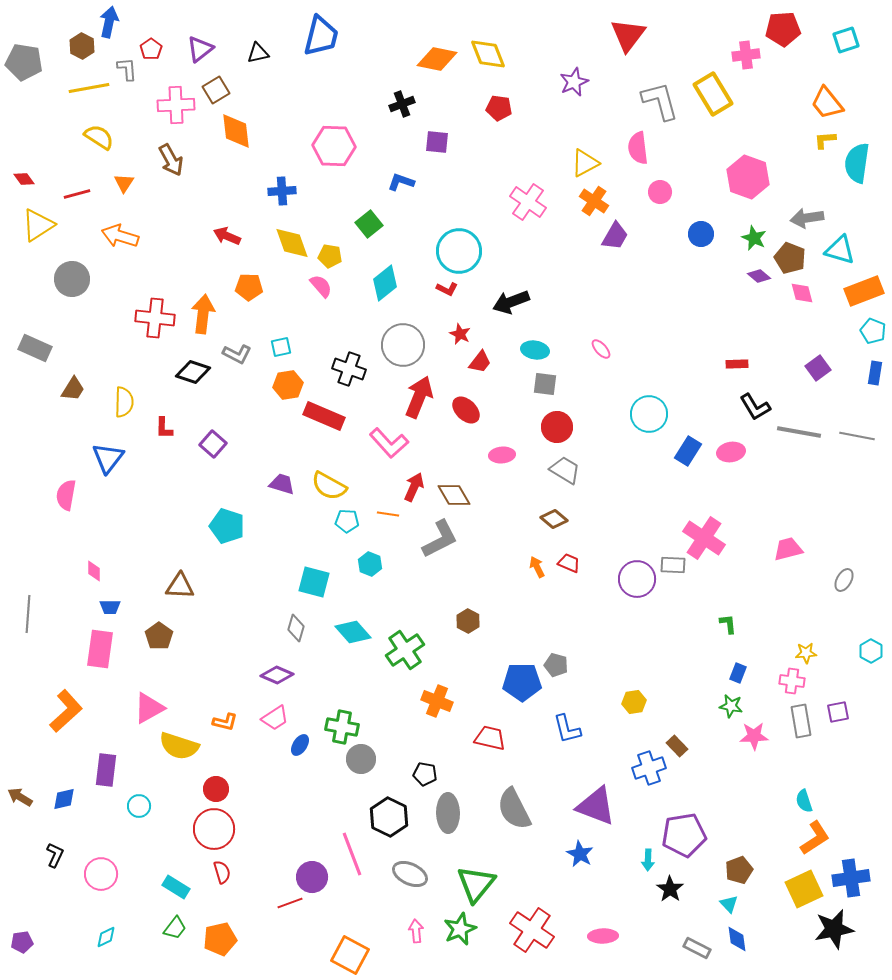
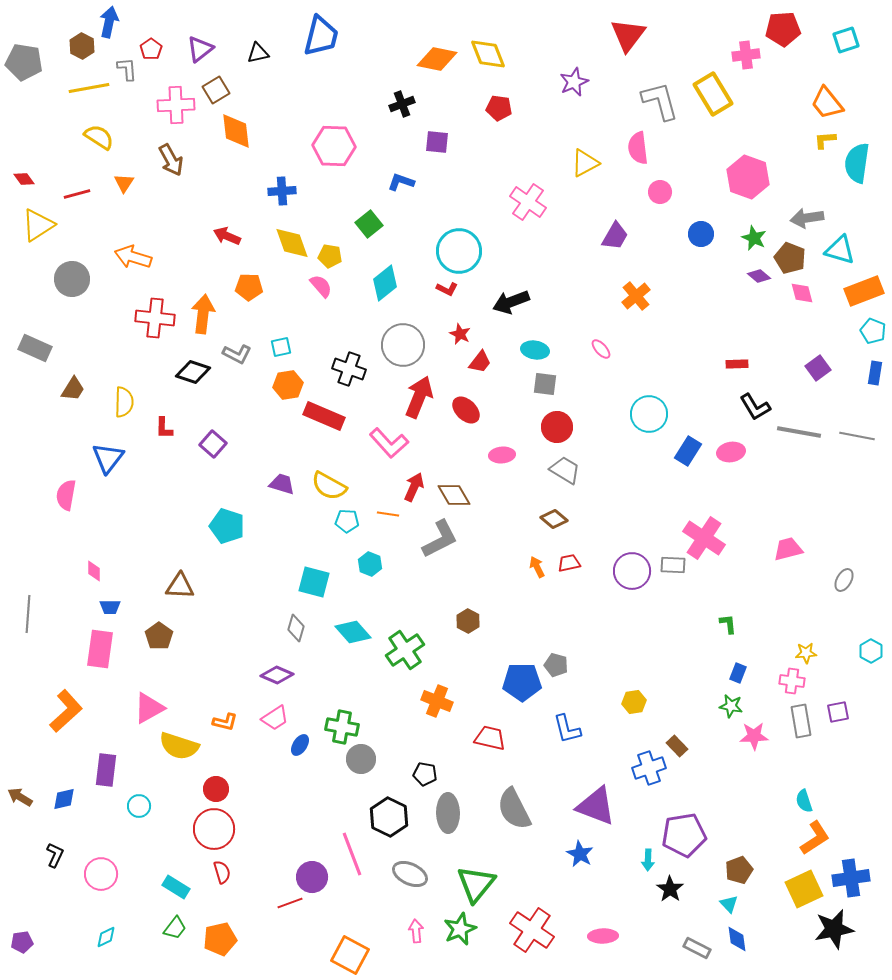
orange cross at (594, 201): moved 42 px right, 95 px down; rotated 16 degrees clockwise
orange arrow at (120, 236): moved 13 px right, 21 px down
red trapezoid at (569, 563): rotated 35 degrees counterclockwise
purple circle at (637, 579): moved 5 px left, 8 px up
